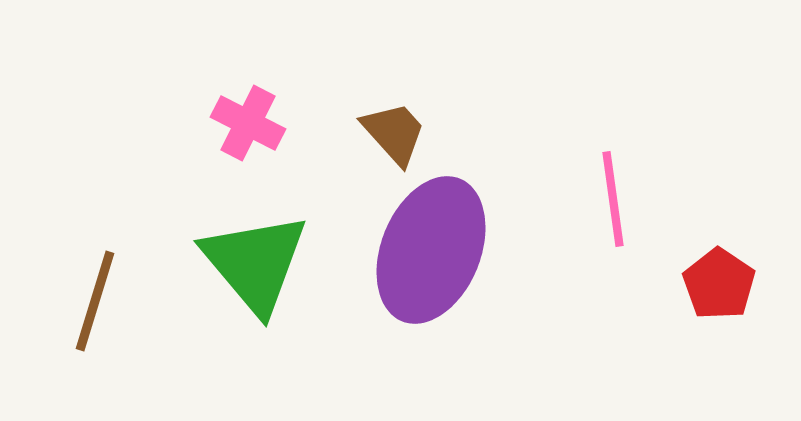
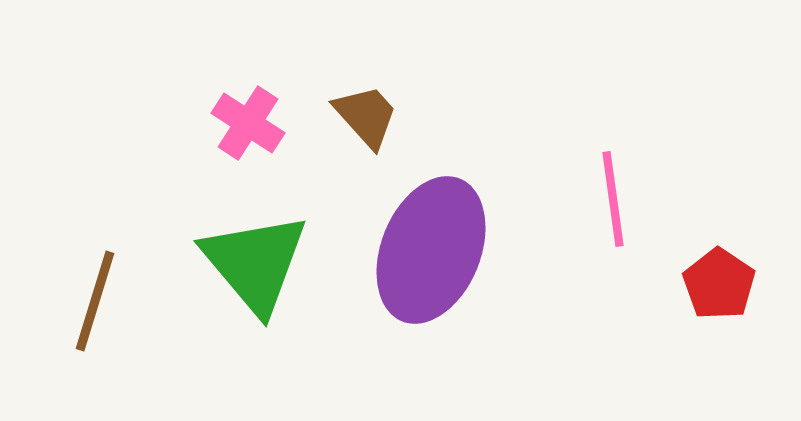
pink cross: rotated 6 degrees clockwise
brown trapezoid: moved 28 px left, 17 px up
